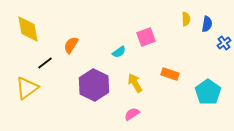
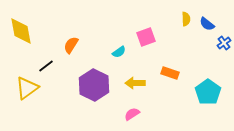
blue semicircle: rotated 119 degrees clockwise
yellow diamond: moved 7 px left, 2 px down
black line: moved 1 px right, 3 px down
orange rectangle: moved 1 px up
yellow arrow: rotated 60 degrees counterclockwise
